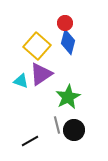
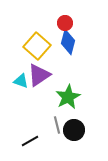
purple triangle: moved 2 px left, 1 px down
